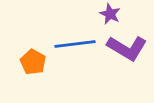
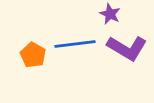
orange pentagon: moved 7 px up
